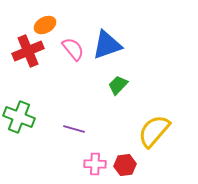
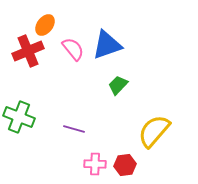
orange ellipse: rotated 25 degrees counterclockwise
